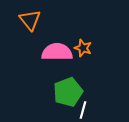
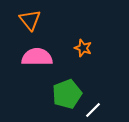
pink semicircle: moved 20 px left, 5 px down
green pentagon: moved 1 px left, 2 px down
white line: moved 10 px right; rotated 30 degrees clockwise
